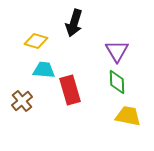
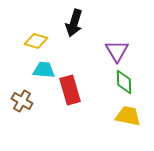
green diamond: moved 7 px right
brown cross: rotated 20 degrees counterclockwise
